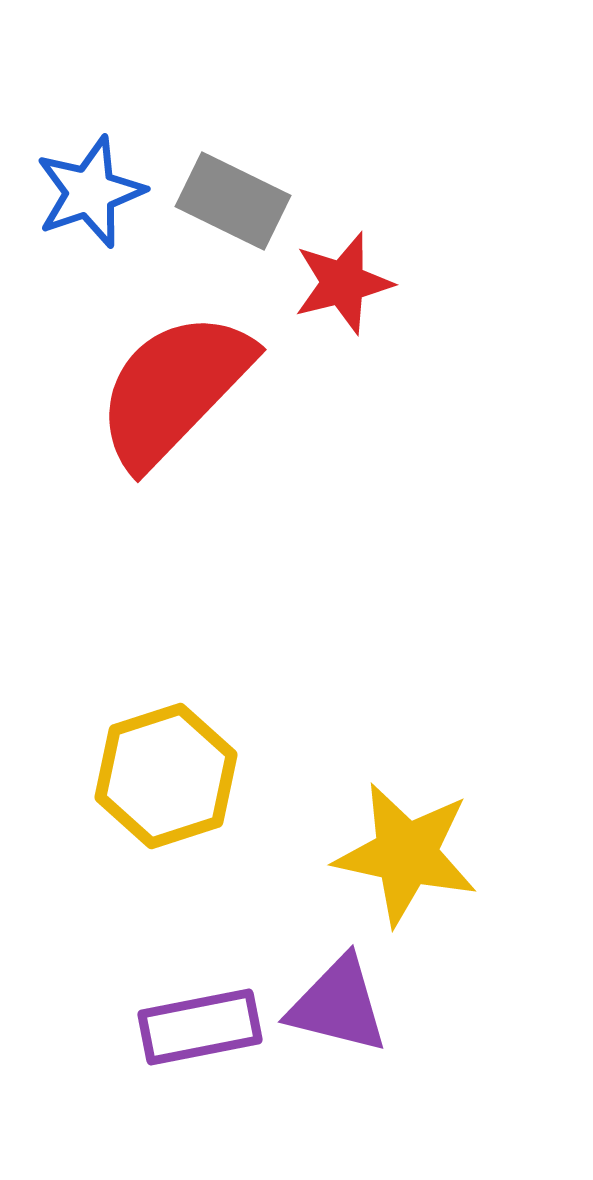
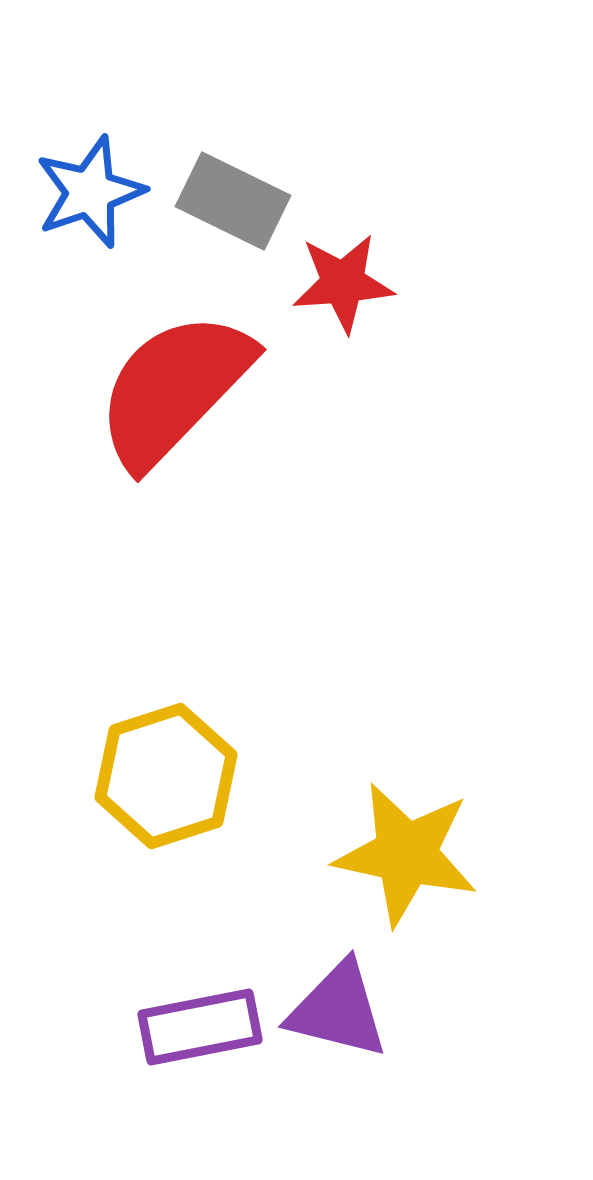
red star: rotated 10 degrees clockwise
purple triangle: moved 5 px down
